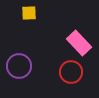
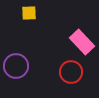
pink rectangle: moved 3 px right, 1 px up
purple circle: moved 3 px left
